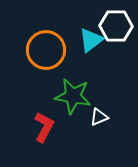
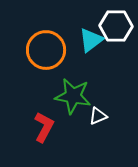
white triangle: moved 1 px left, 1 px up
